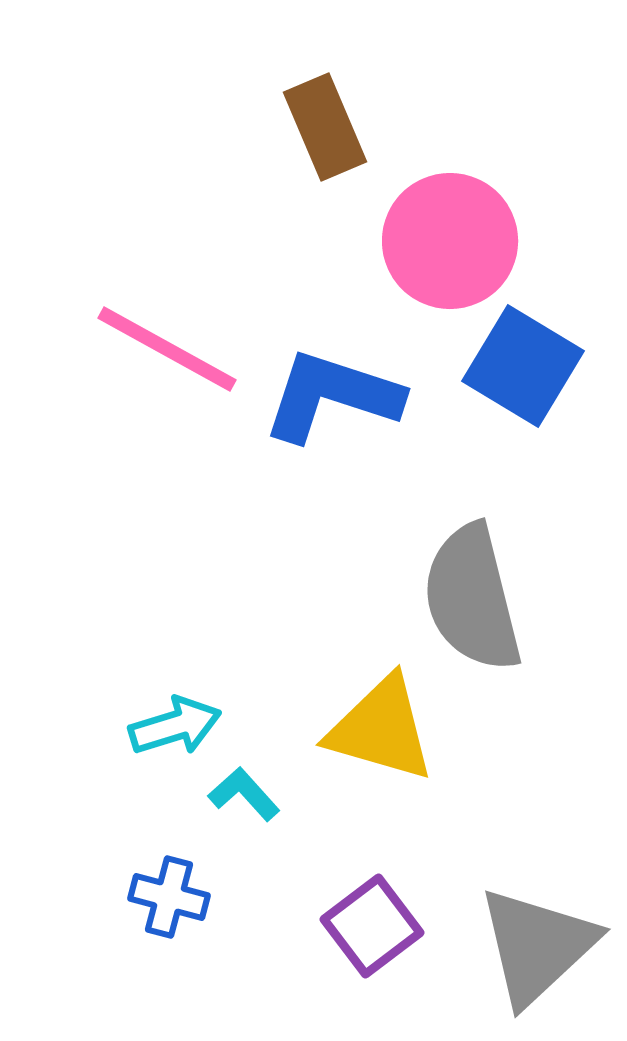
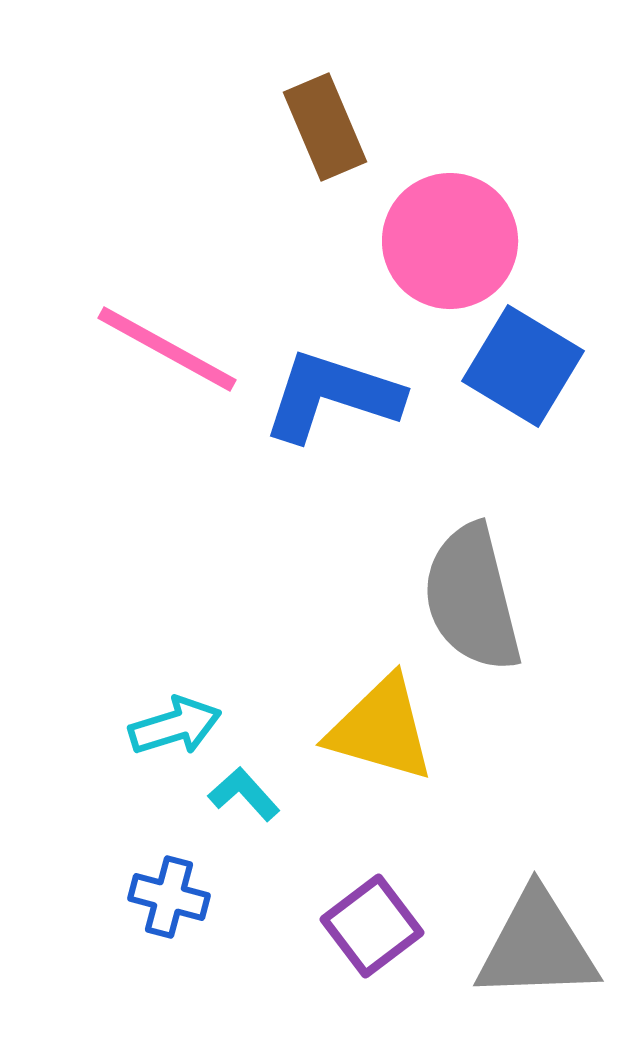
gray triangle: rotated 41 degrees clockwise
